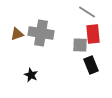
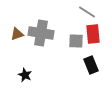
gray square: moved 4 px left, 4 px up
black star: moved 6 px left
